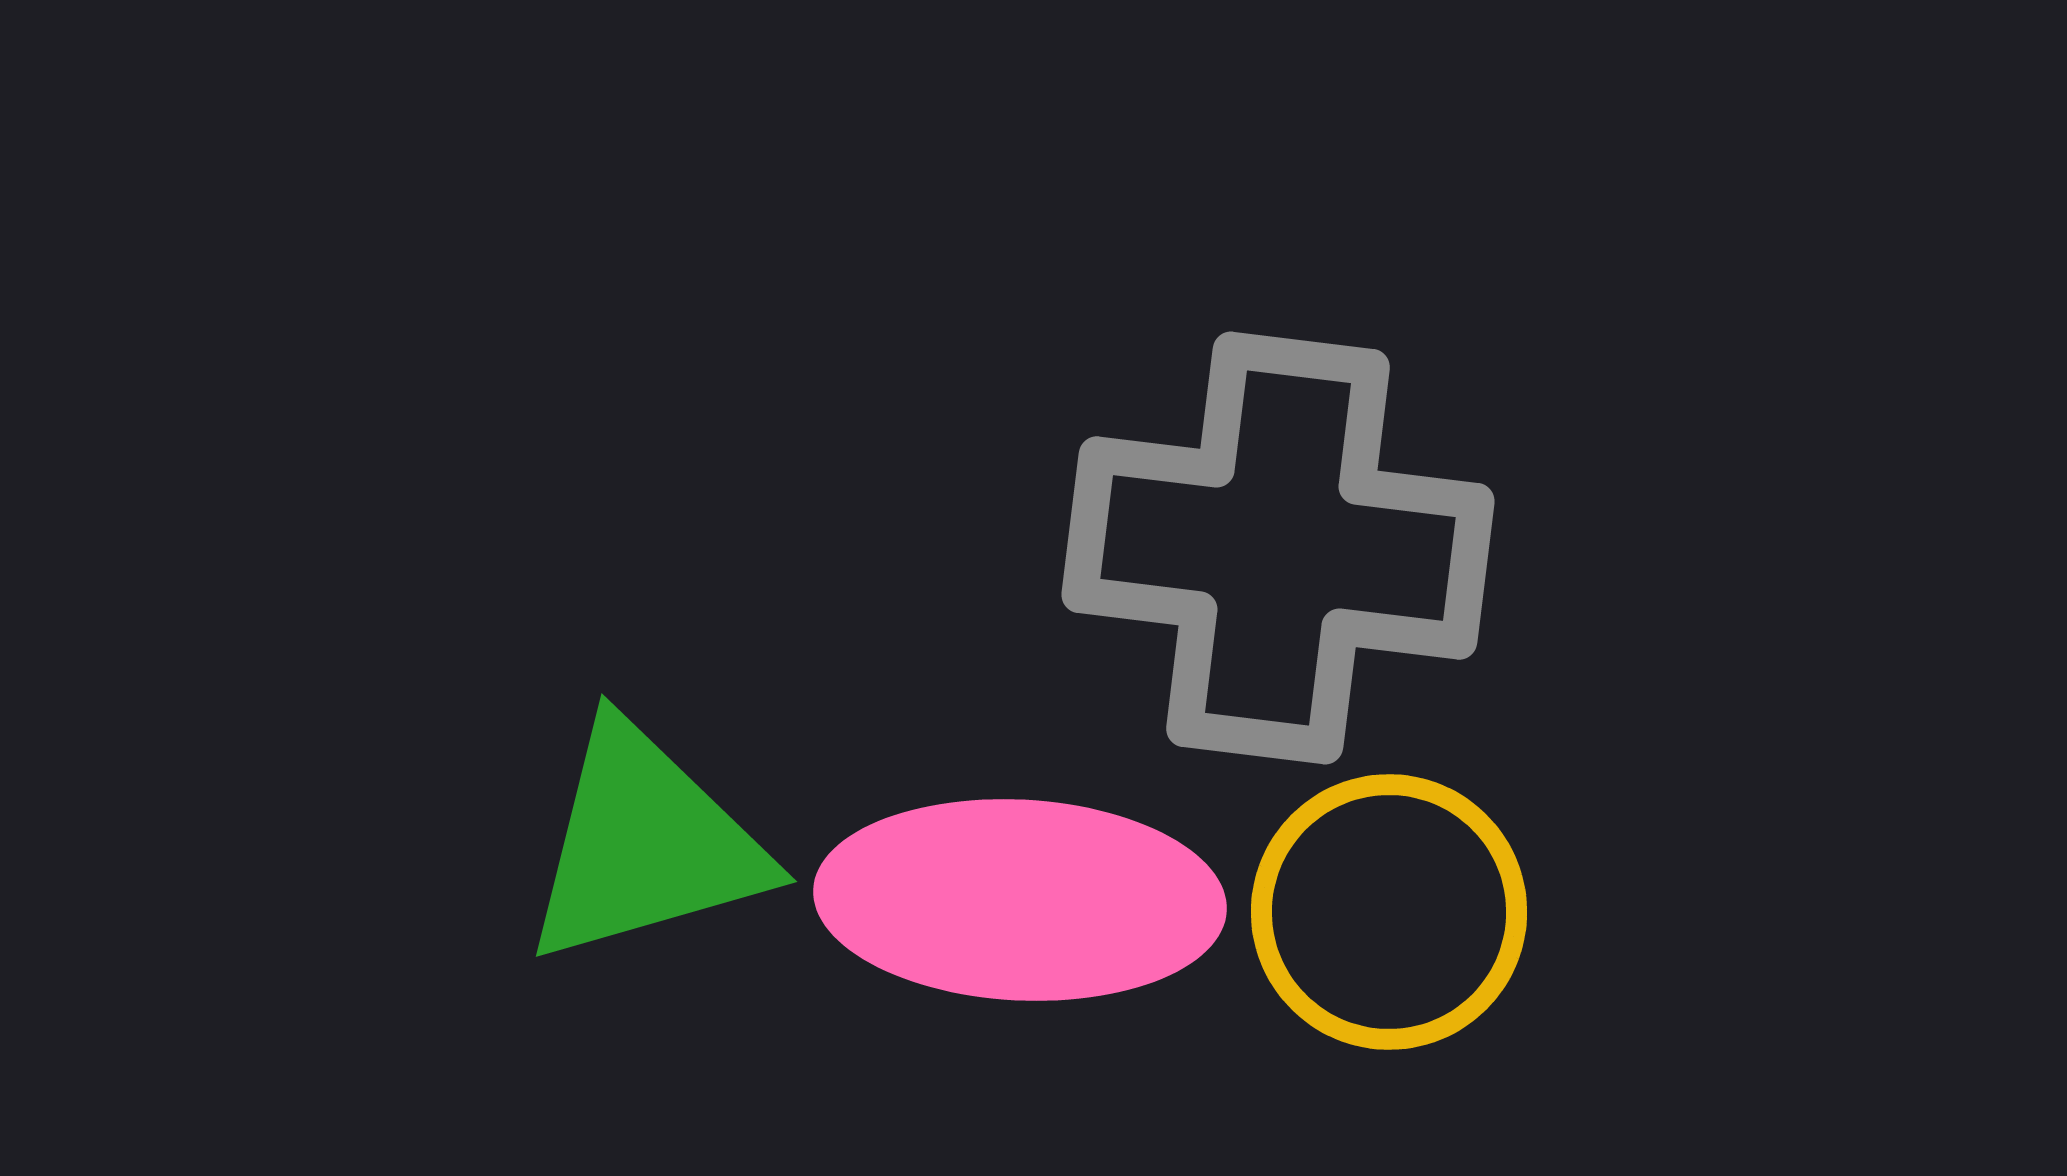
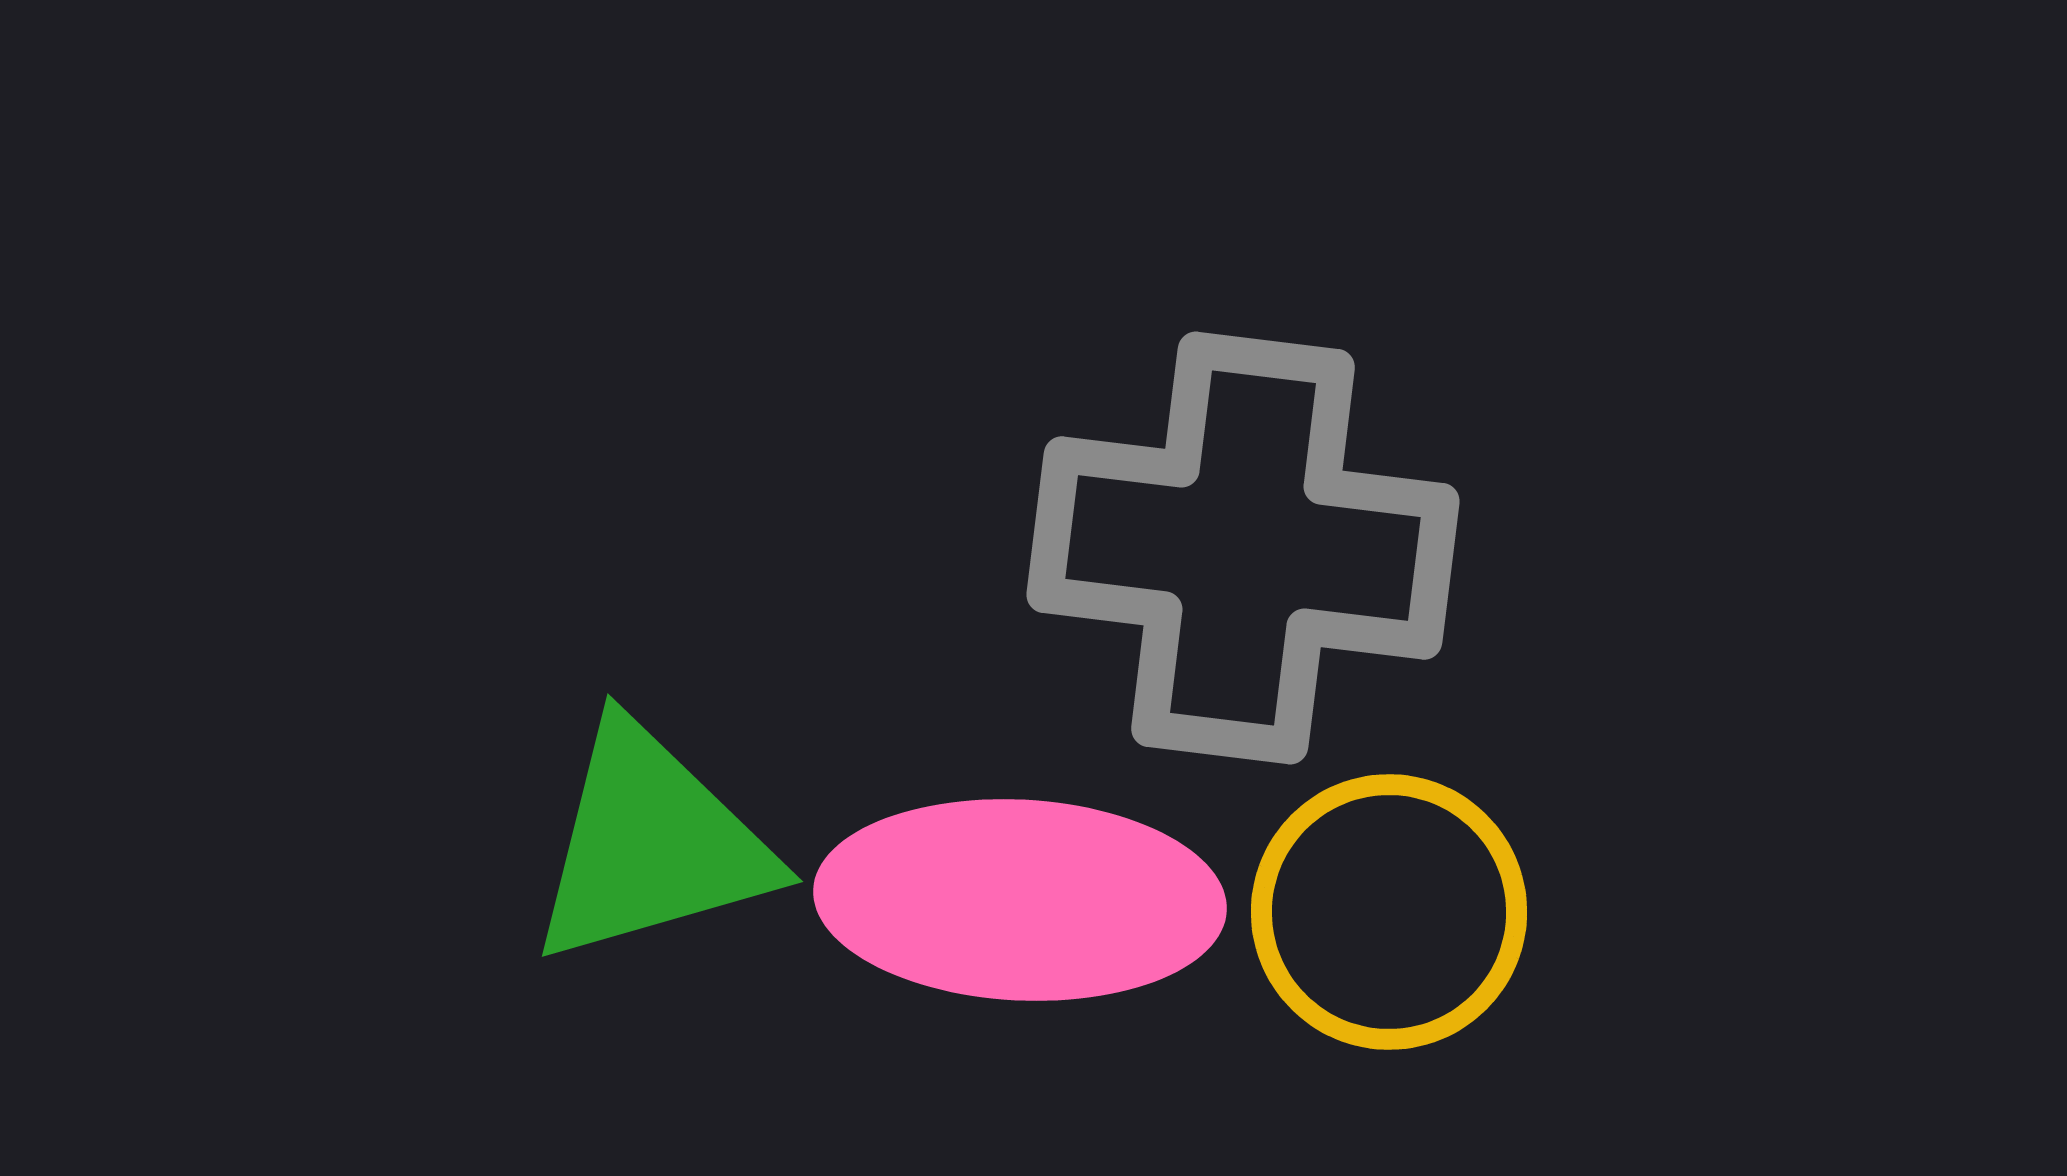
gray cross: moved 35 px left
green triangle: moved 6 px right
